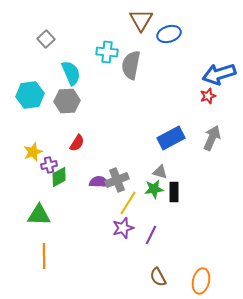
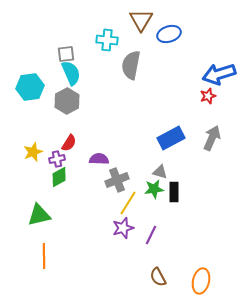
gray square: moved 20 px right, 15 px down; rotated 36 degrees clockwise
cyan cross: moved 12 px up
cyan hexagon: moved 8 px up
gray hexagon: rotated 25 degrees counterclockwise
red semicircle: moved 8 px left
purple cross: moved 8 px right, 6 px up
purple semicircle: moved 23 px up
green triangle: rotated 15 degrees counterclockwise
